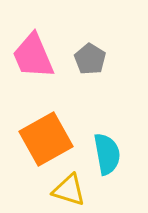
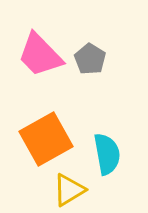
pink trapezoid: moved 7 px right, 1 px up; rotated 21 degrees counterclockwise
yellow triangle: rotated 48 degrees counterclockwise
